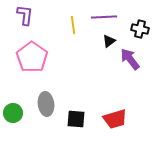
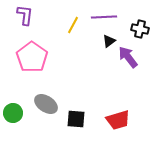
yellow line: rotated 36 degrees clockwise
purple arrow: moved 2 px left, 2 px up
gray ellipse: rotated 50 degrees counterclockwise
red trapezoid: moved 3 px right, 1 px down
